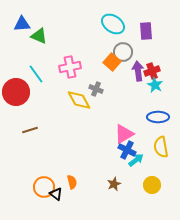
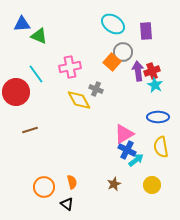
black triangle: moved 11 px right, 10 px down
